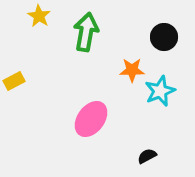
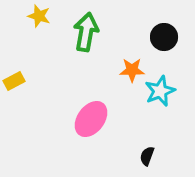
yellow star: rotated 15 degrees counterclockwise
black semicircle: rotated 42 degrees counterclockwise
